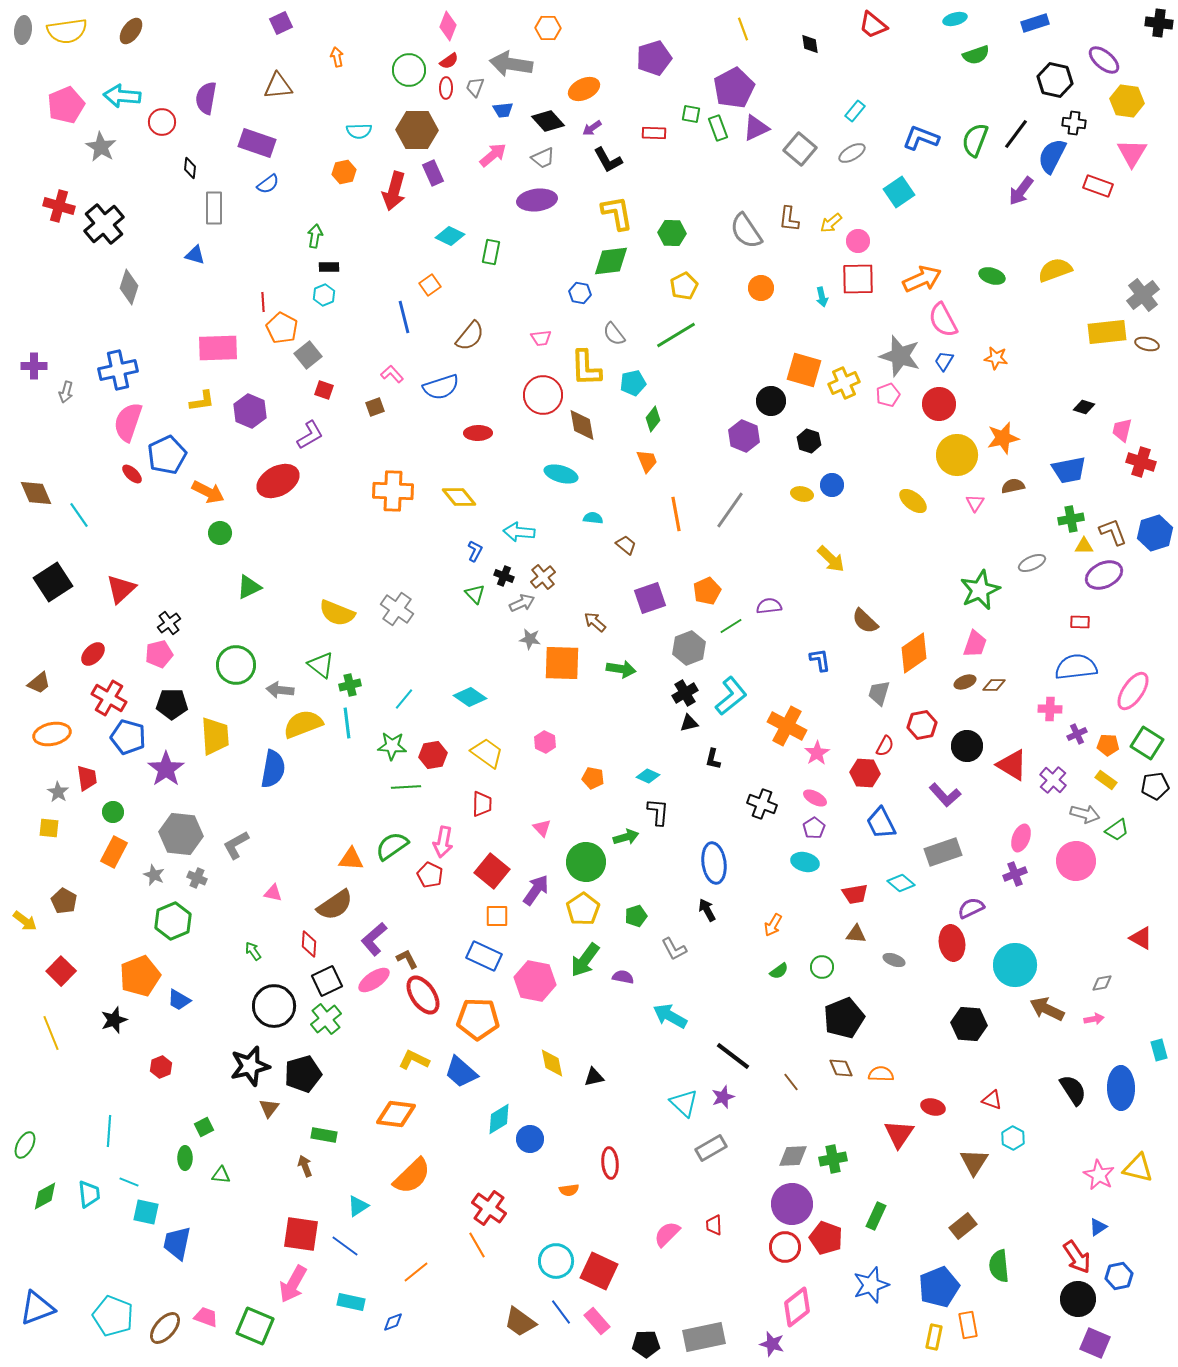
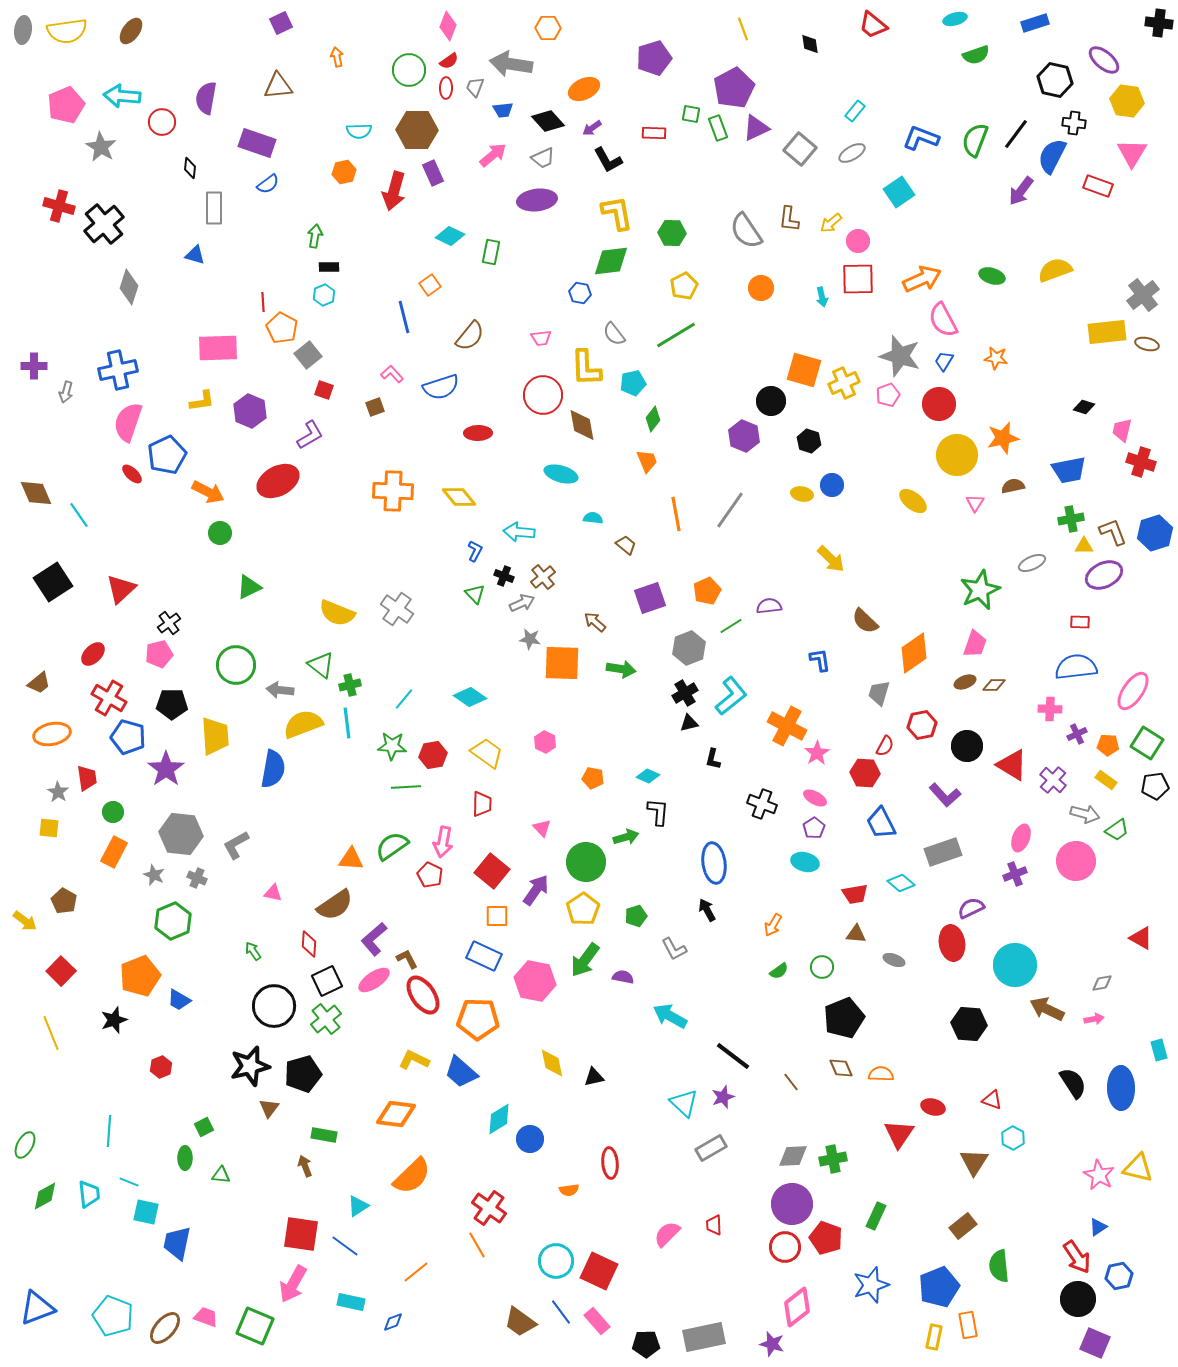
black semicircle at (1073, 1090): moved 7 px up
